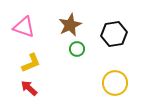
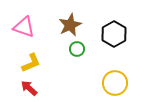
black hexagon: rotated 20 degrees counterclockwise
